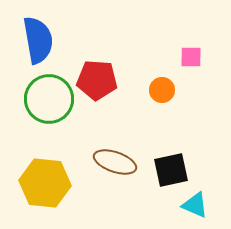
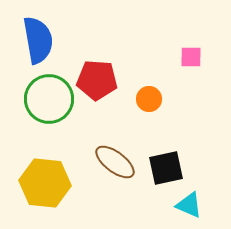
orange circle: moved 13 px left, 9 px down
brown ellipse: rotated 18 degrees clockwise
black square: moved 5 px left, 2 px up
cyan triangle: moved 6 px left
